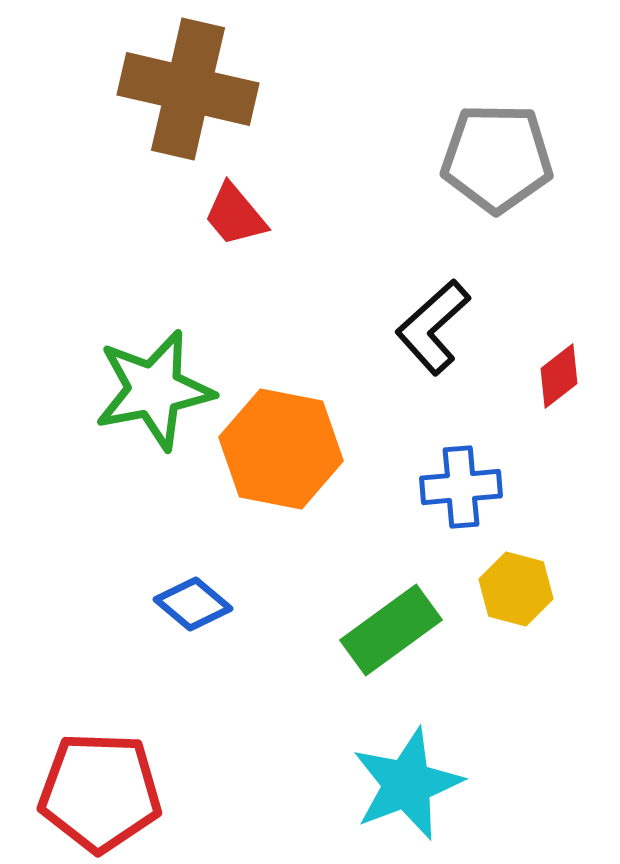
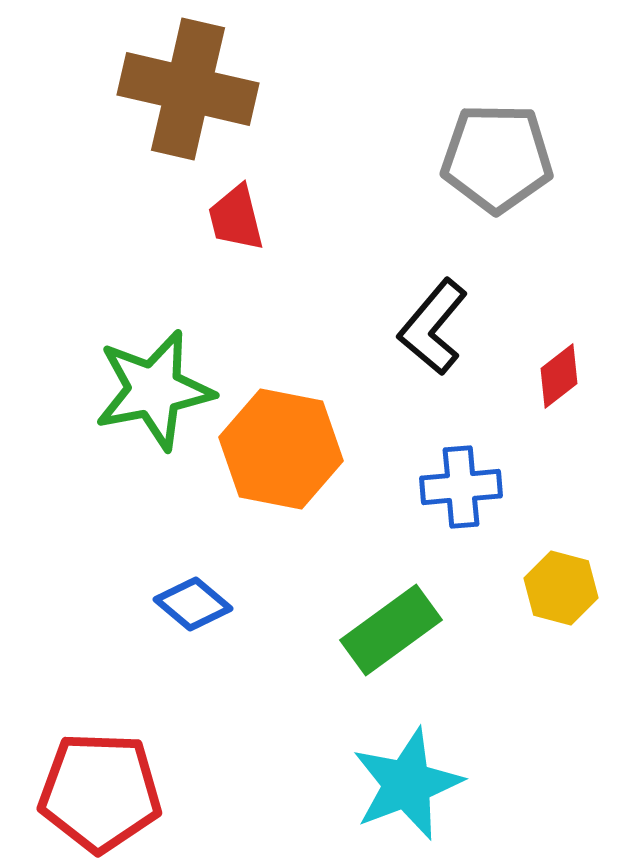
red trapezoid: moved 1 px right, 3 px down; rotated 26 degrees clockwise
black L-shape: rotated 8 degrees counterclockwise
yellow hexagon: moved 45 px right, 1 px up
